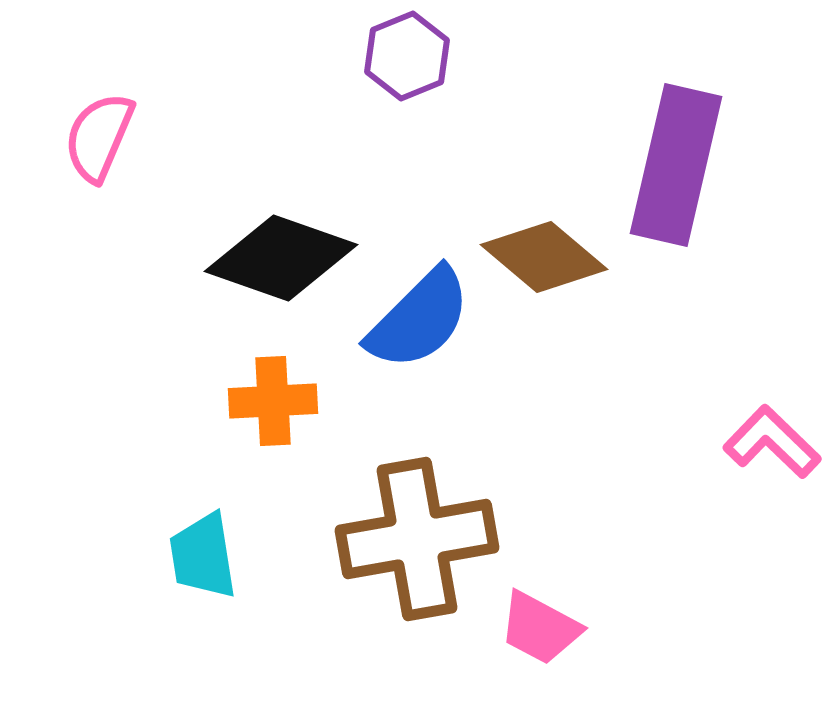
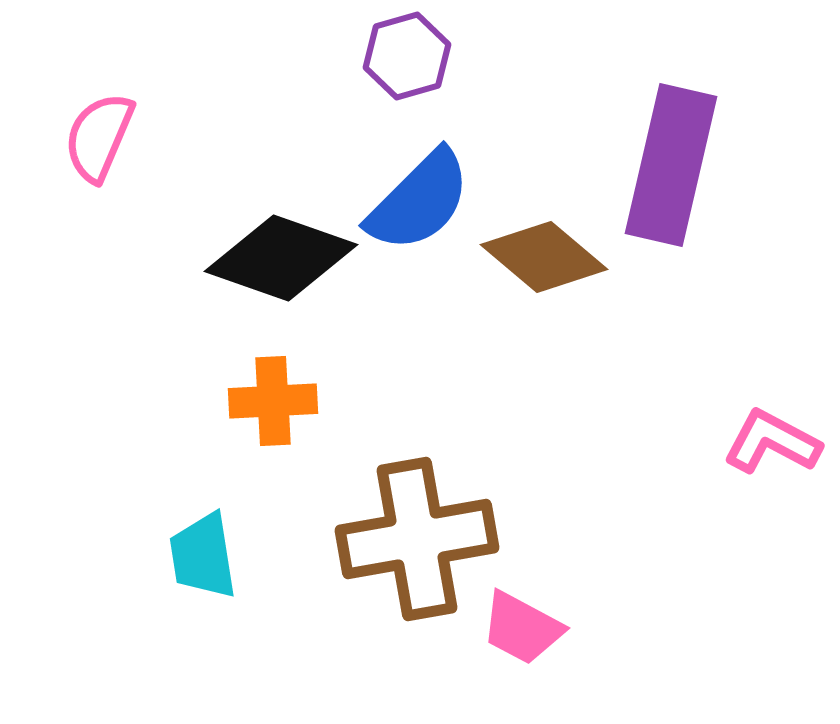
purple hexagon: rotated 6 degrees clockwise
purple rectangle: moved 5 px left
blue semicircle: moved 118 px up
pink L-shape: rotated 16 degrees counterclockwise
pink trapezoid: moved 18 px left
